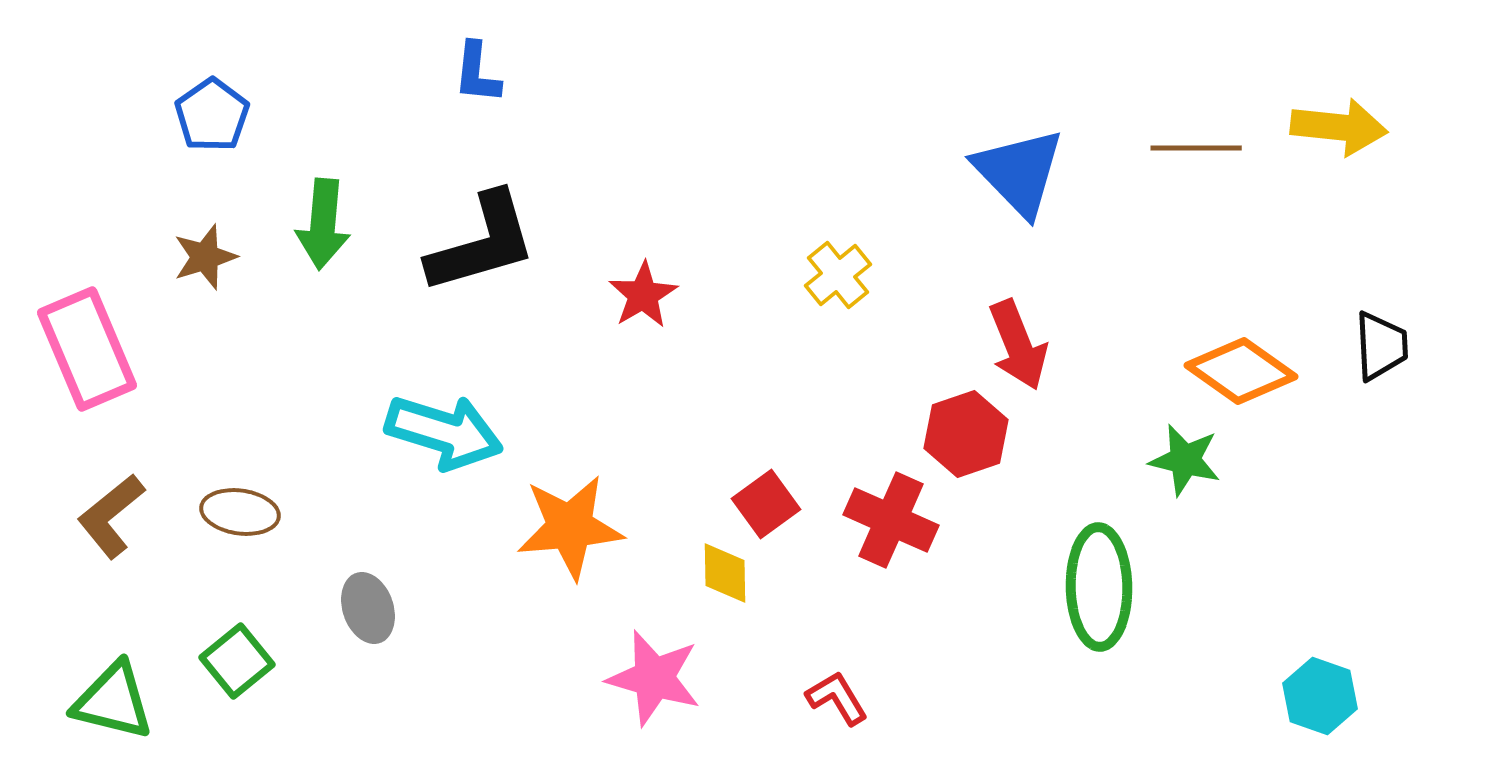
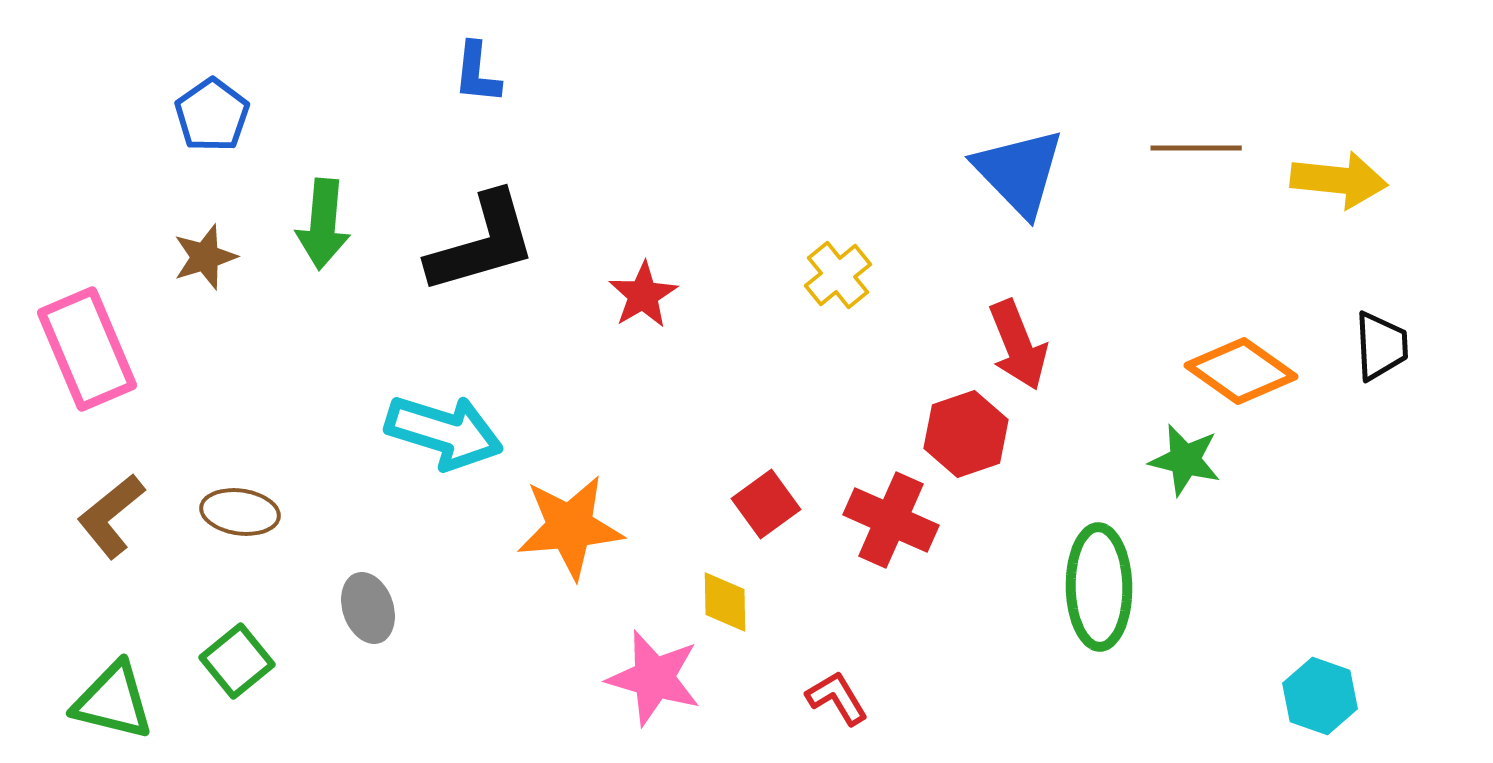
yellow arrow: moved 53 px down
yellow diamond: moved 29 px down
